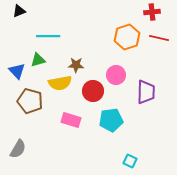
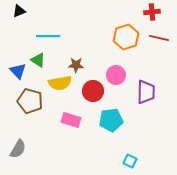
orange hexagon: moved 1 px left
green triangle: rotated 49 degrees clockwise
blue triangle: moved 1 px right
